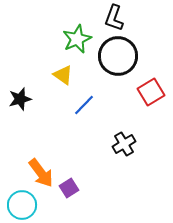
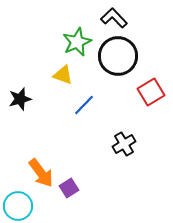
black L-shape: rotated 116 degrees clockwise
green star: moved 3 px down
yellow triangle: rotated 15 degrees counterclockwise
cyan circle: moved 4 px left, 1 px down
